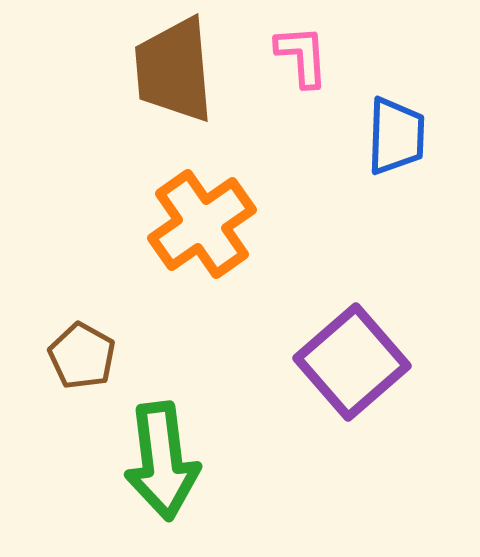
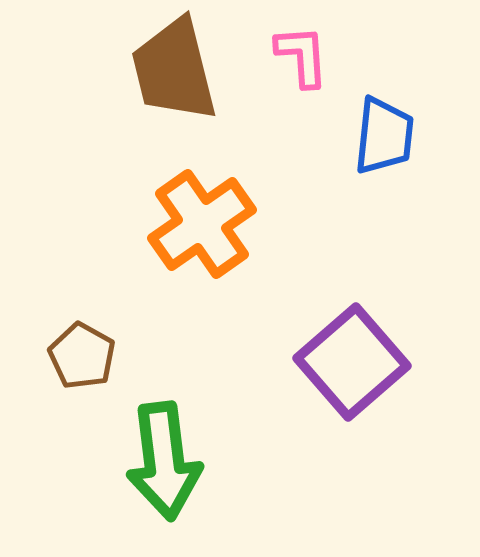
brown trapezoid: rotated 9 degrees counterclockwise
blue trapezoid: moved 12 px left; rotated 4 degrees clockwise
green arrow: moved 2 px right
